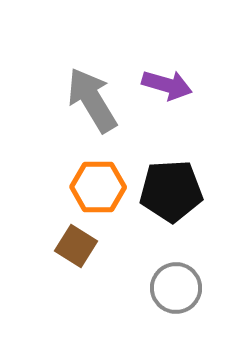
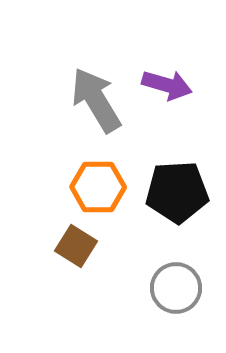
gray arrow: moved 4 px right
black pentagon: moved 6 px right, 1 px down
